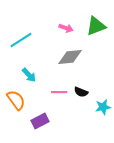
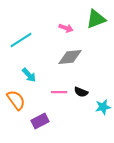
green triangle: moved 7 px up
